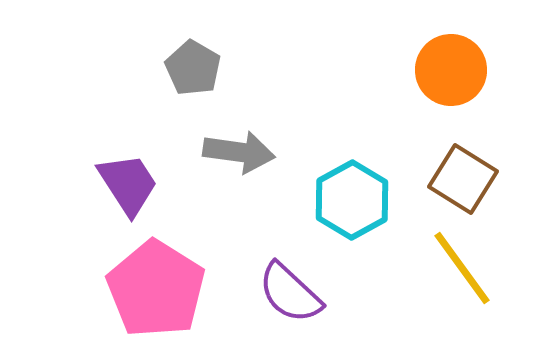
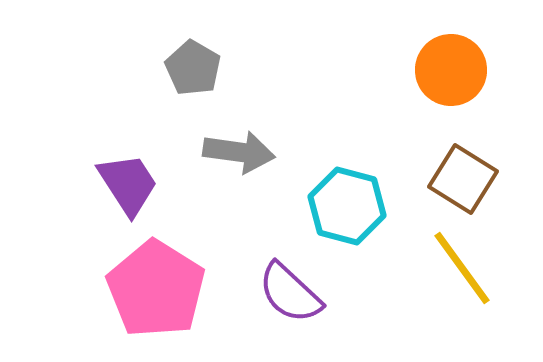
cyan hexagon: moved 5 px left, 6 px down; rotated 16 degrees counterclockwise
